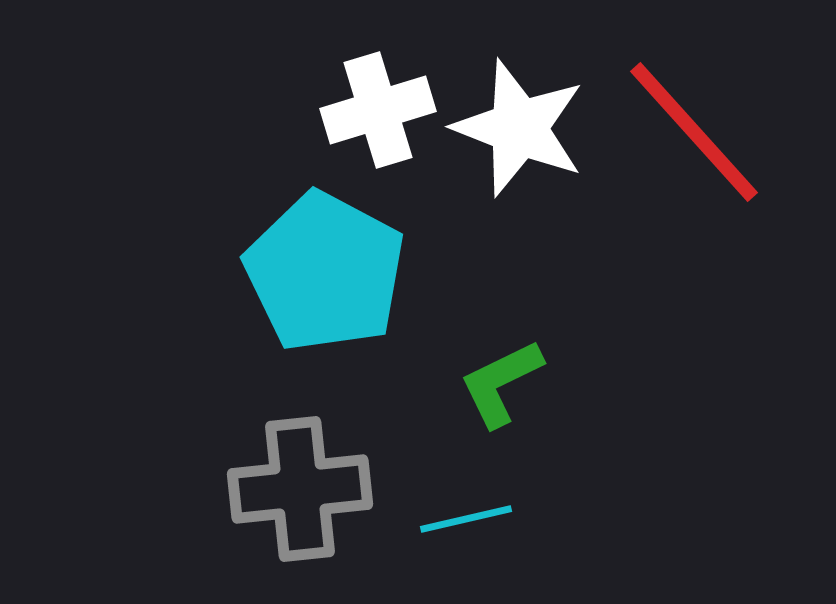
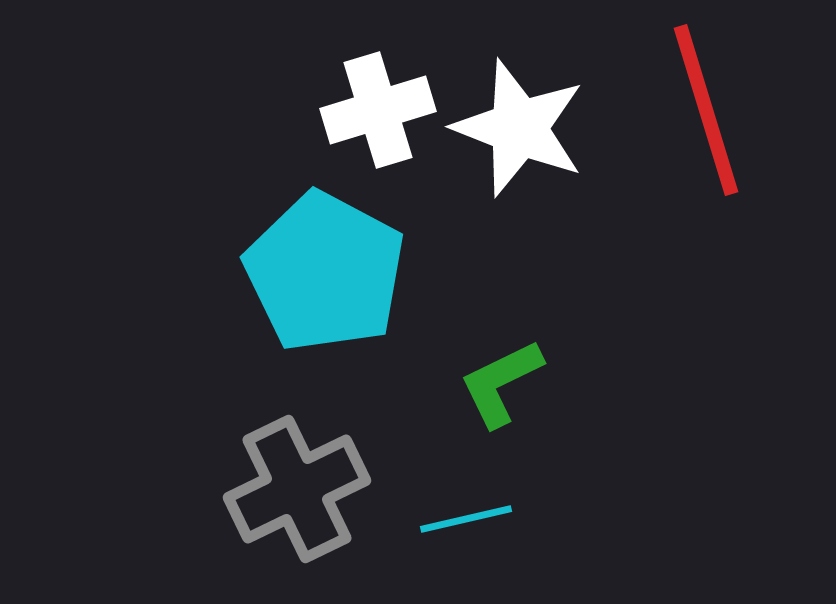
red line: moved 12 px right, 22 px up; rotated 25 degrees clockwise
gray cross: moved 3 px left; rotated 20 degrees counterclockwise
